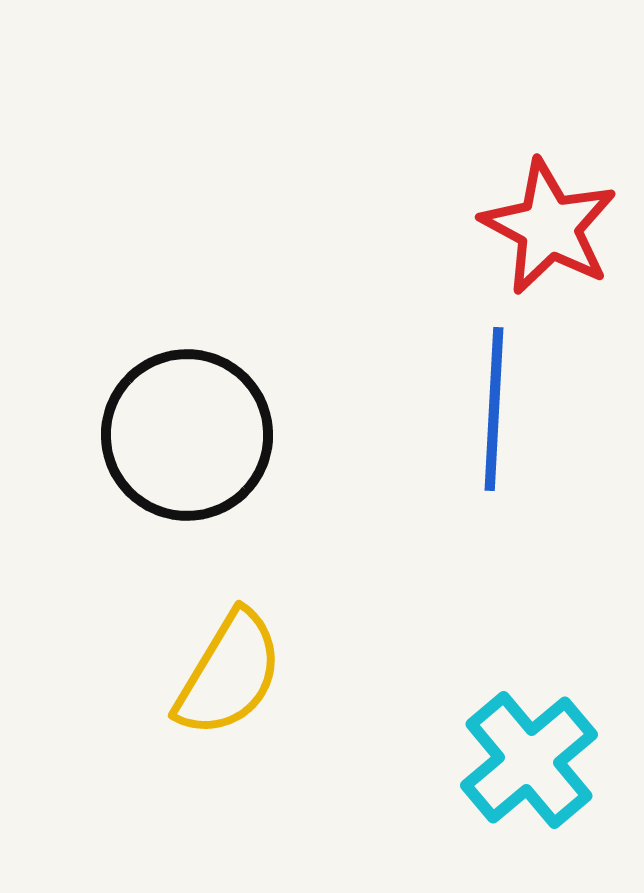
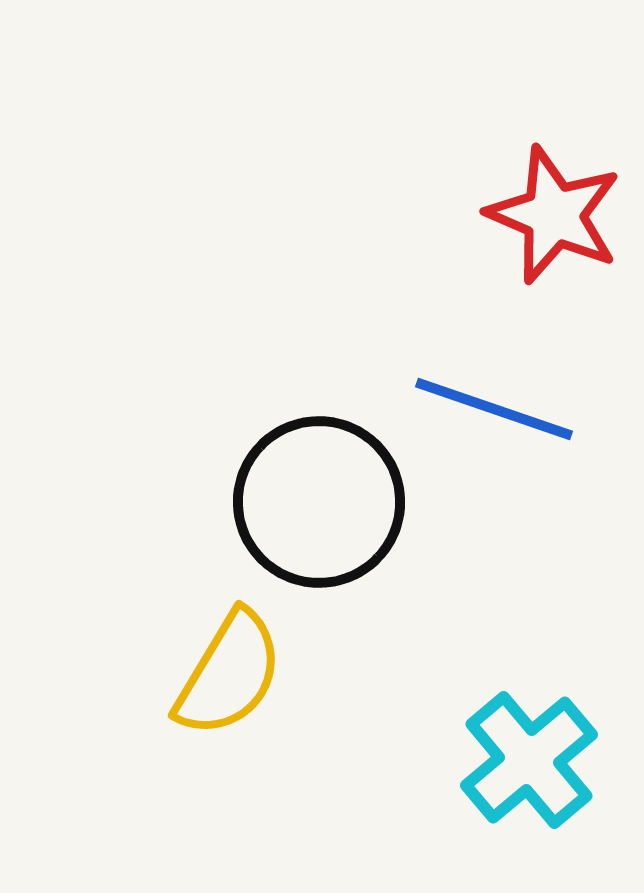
red star: moved 5 px right, 12 px up; rotated 5 degrees counterclockwise
blue line: rotated 74 degrees counterclockwise
black circle: moved 132 px right, 67 px down
